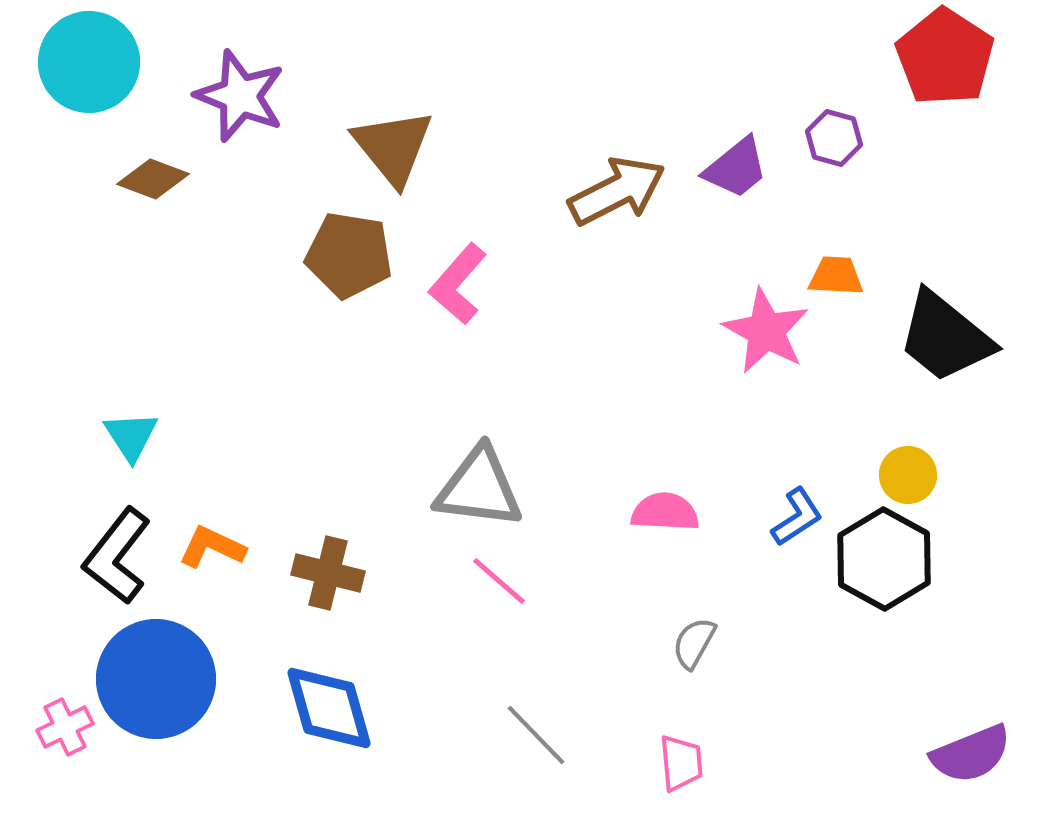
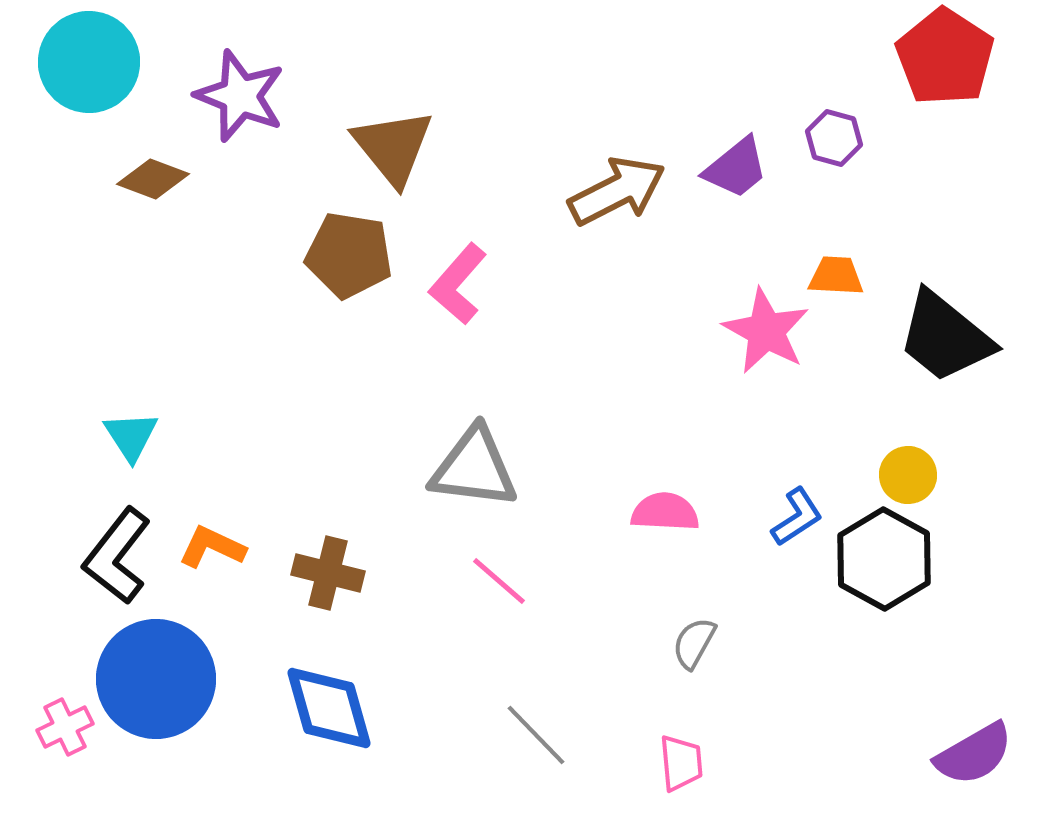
gray triangle: moved 5 px left, 20 px up
purple semicircle: moved 3 px right; rotated 8 degrees counterclockwise
